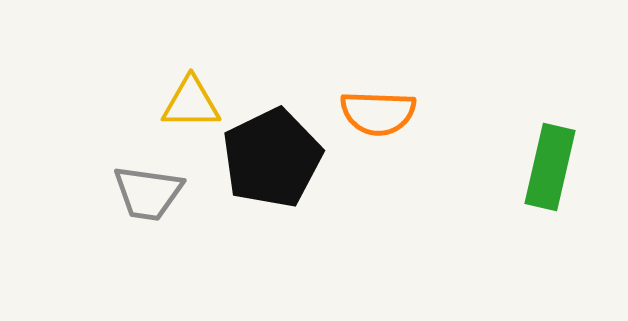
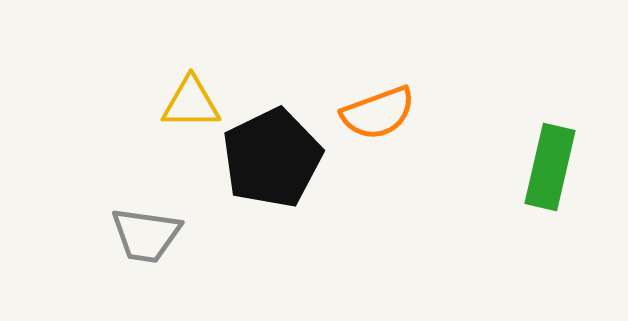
orange semicircle: rotated 22 degrees counterclockwise
gray trapezoid: moved 2 px left, 42 px down
